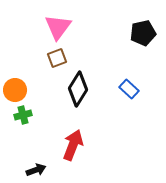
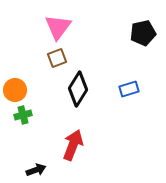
blue rectangle: rotated 60 degrees counterclockwise
